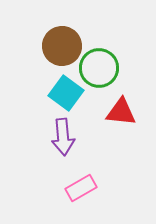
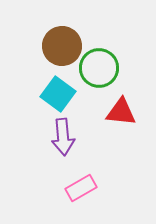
cyan square: moved 8 px left, 1 px down
